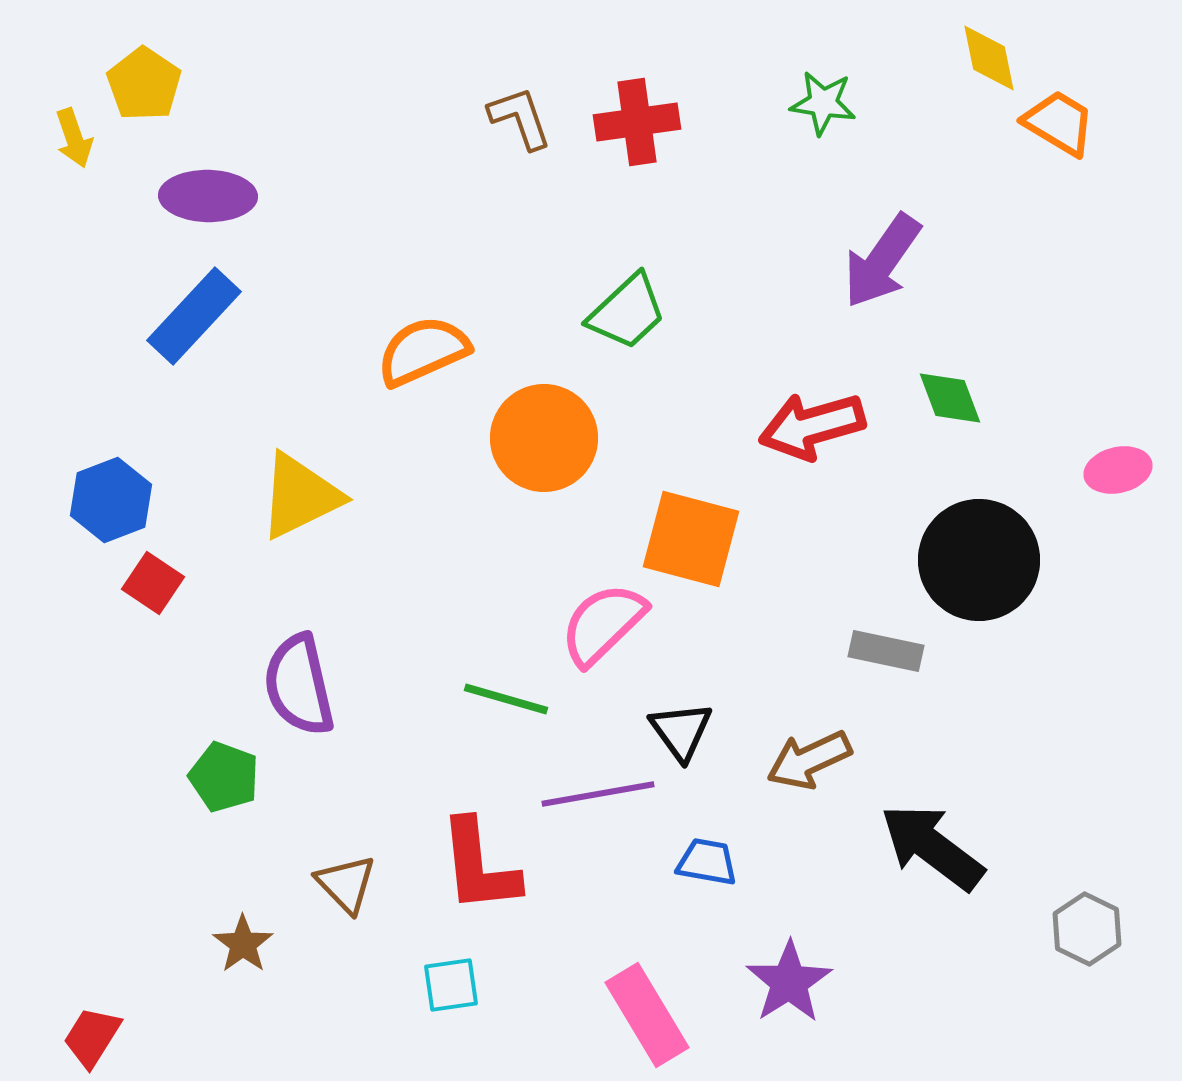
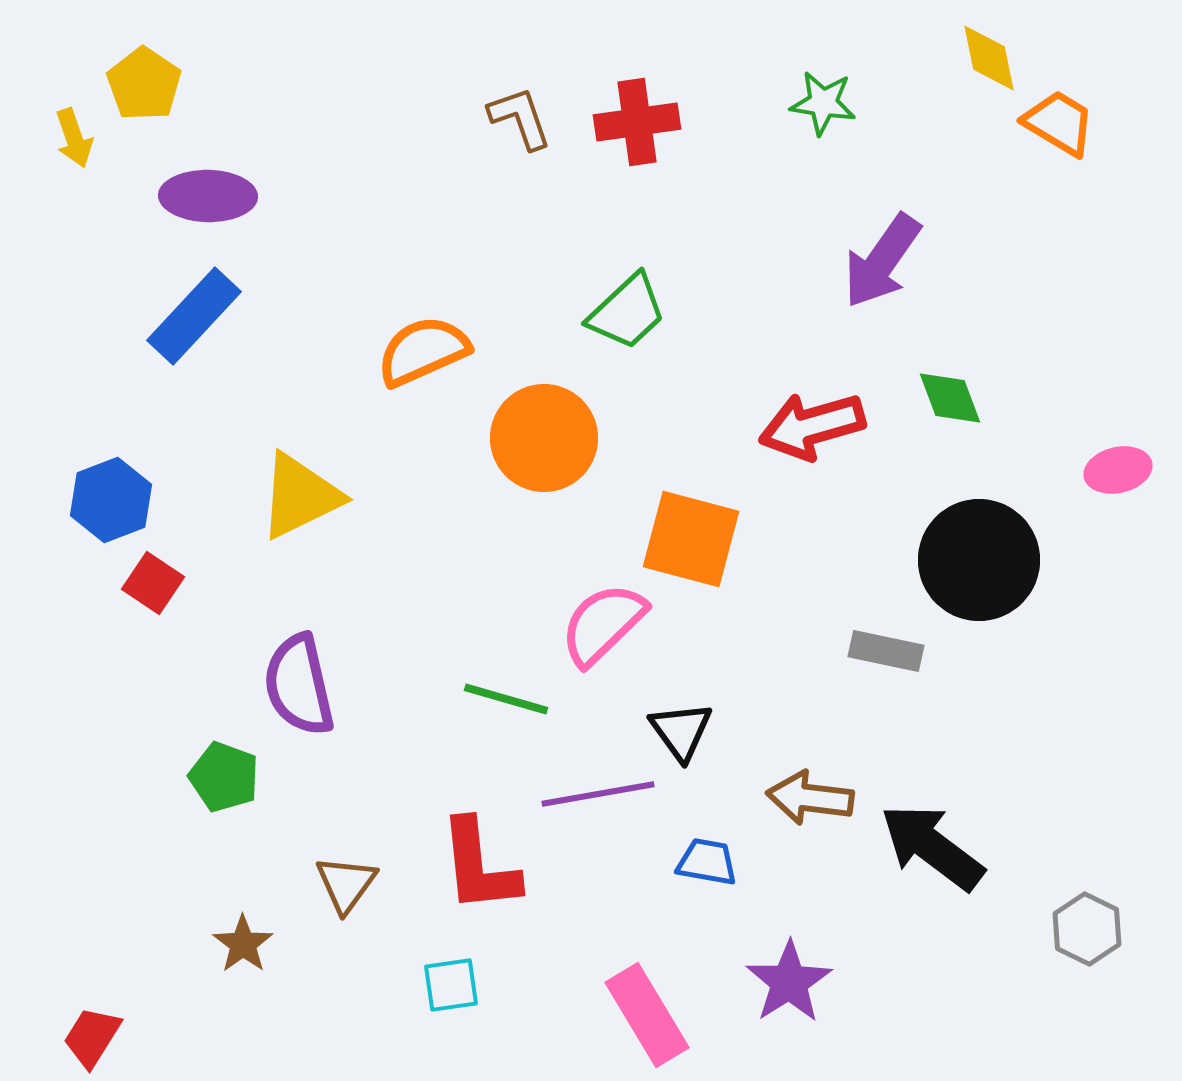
brown arrow: moved 1 px right, 38 px down; rotated 32 degrees clockwise
brown triangle: rotated 20 degrees clockwise
